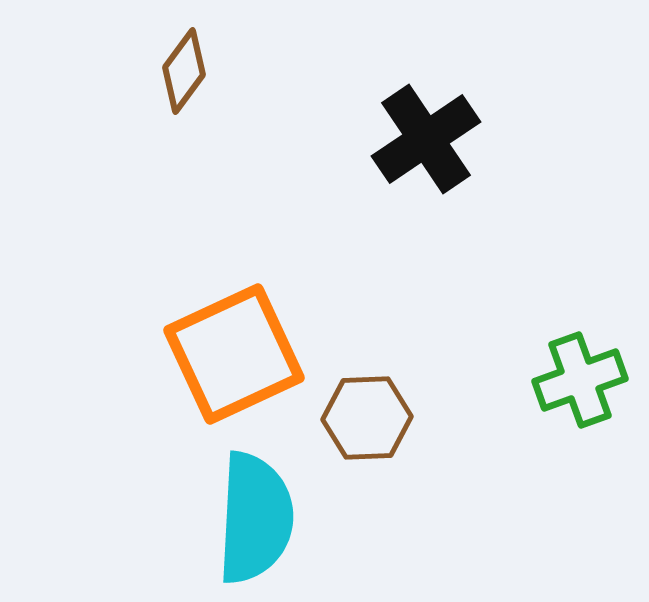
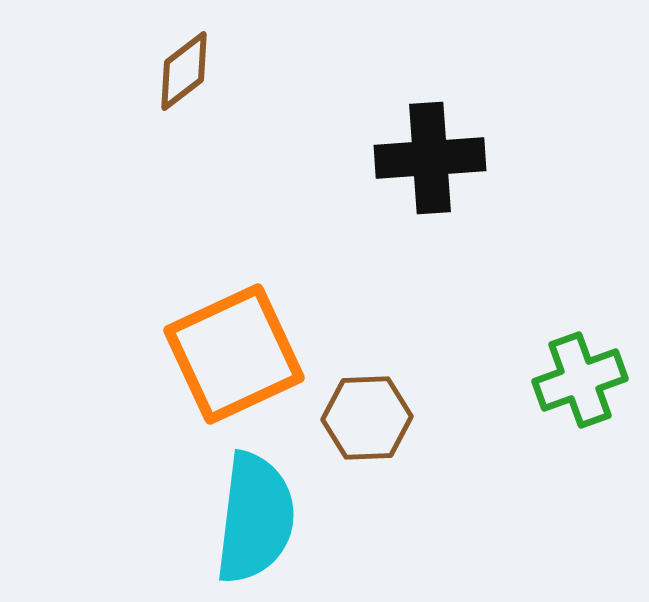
brown diamond: rotated 16 degrees clockwise
black cross: moved 4 px right, 19 px down; rotated 30 degrees clockwise
cyan semicircle: rotated 4 degrees clockwise
